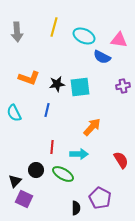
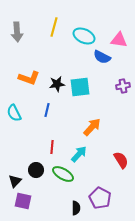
cyan arrow: rotated 48 degrees counterclockwise
purple square: moved 1 px left, 2 px down; rotated 12 degrees counterclockwise
